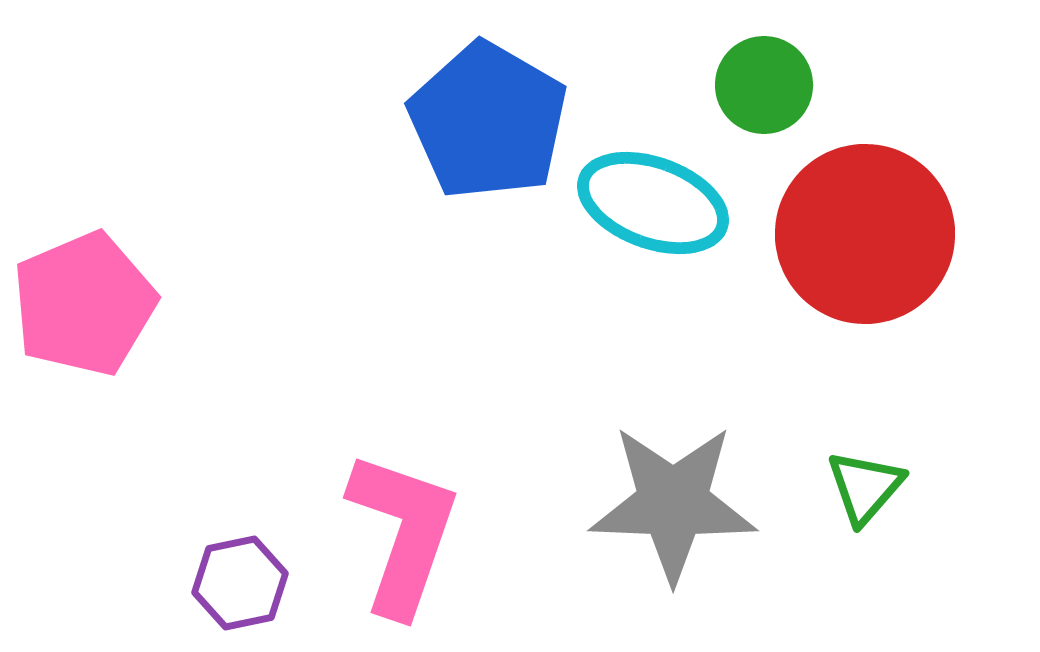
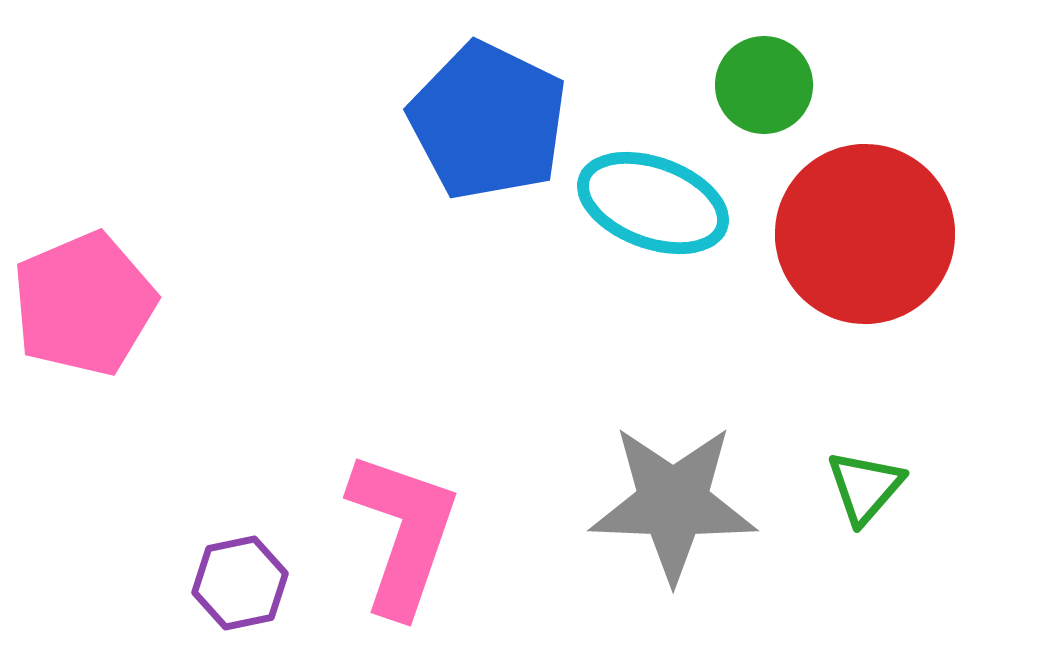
blue pentagon: rotated 4 degrees counterclockwise
